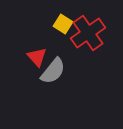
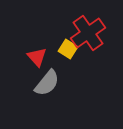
yellow square: moved 5 px right, 25 px down
gray semicircle: moved 6 px left, 12 px down
